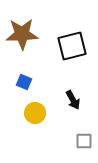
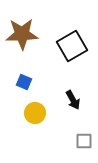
black square: rotated 16 degrees counterclockwise
